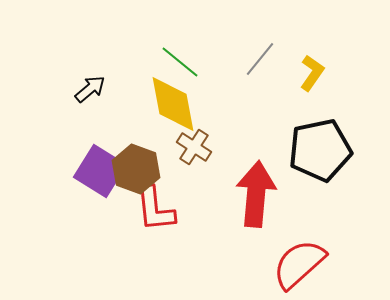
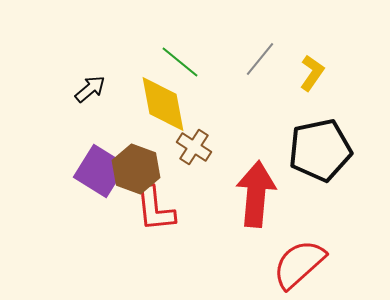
yellow diamond: moved 10 px left
